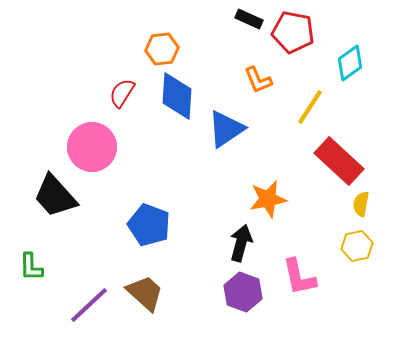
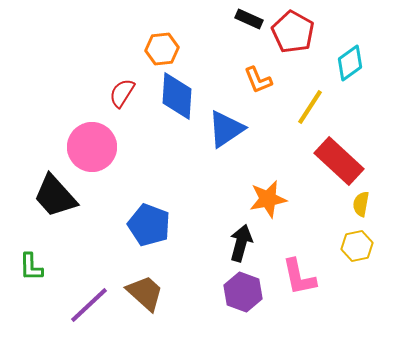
red pentagon: rotated 18 degrees clockwise
